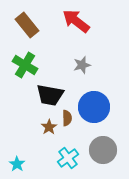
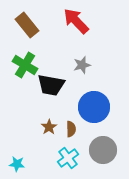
red arrow: rotated 8 degrees clockwise
black trapezoid: moved 1 px right, 10 px up
brown semicircle: moved 4 px right, 11 px down
cyan star: rotated 28 degrees counterclockwise
